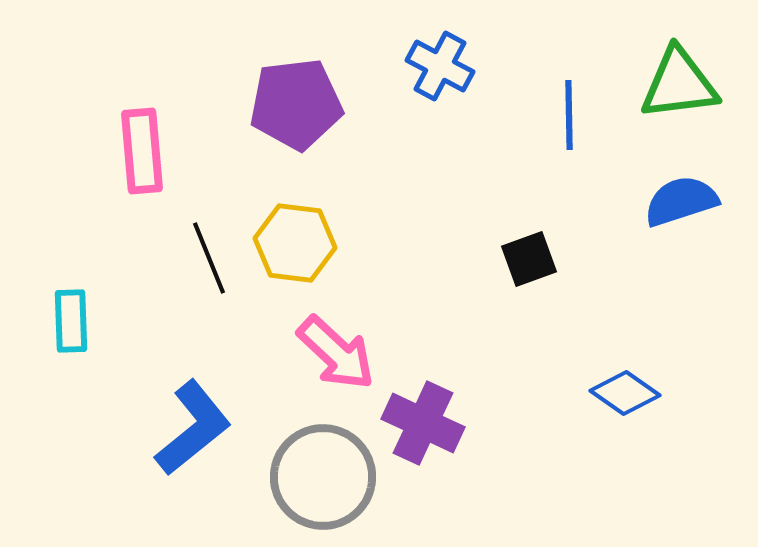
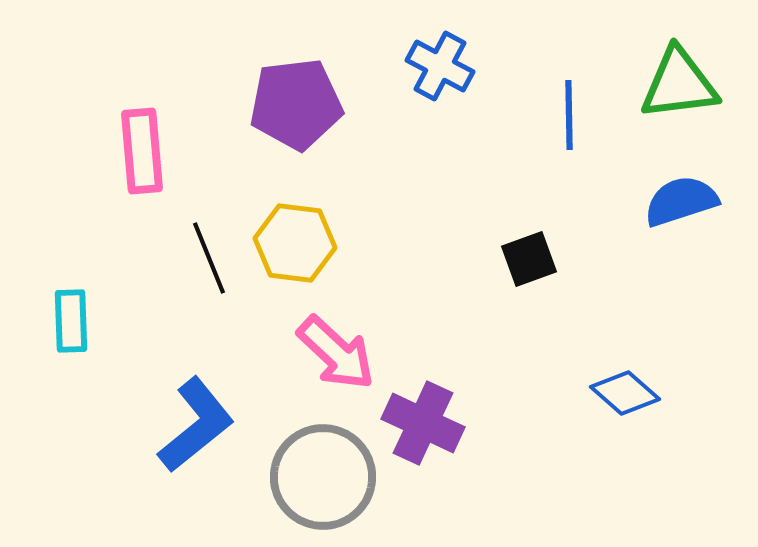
blue diamond: rotated 6 degrees clockwise
blue L-shape: moved 3 px right, 3 px up
